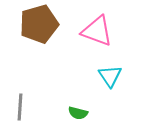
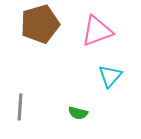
brown pentagon: moved 1 px right
pink triangle: rotated 40 degrees counterclockwise
cyan triangle: rotated 15 degrees clockwise
